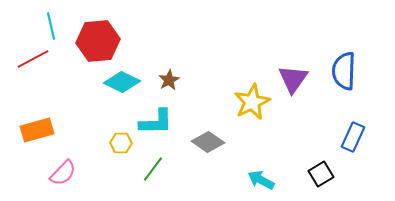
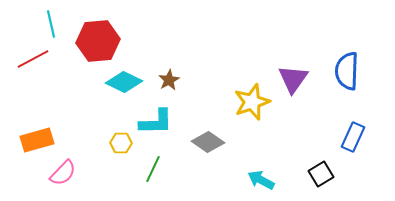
cyan line: moved 2 px up
blue semicircle: moved 3 px right
cyan diamond: moved 2 px right
yellow star: rotated 6 degrees clockwise
orange rectangle: moved 10 px down
green line: rotated 12 degrees counterclockwise
